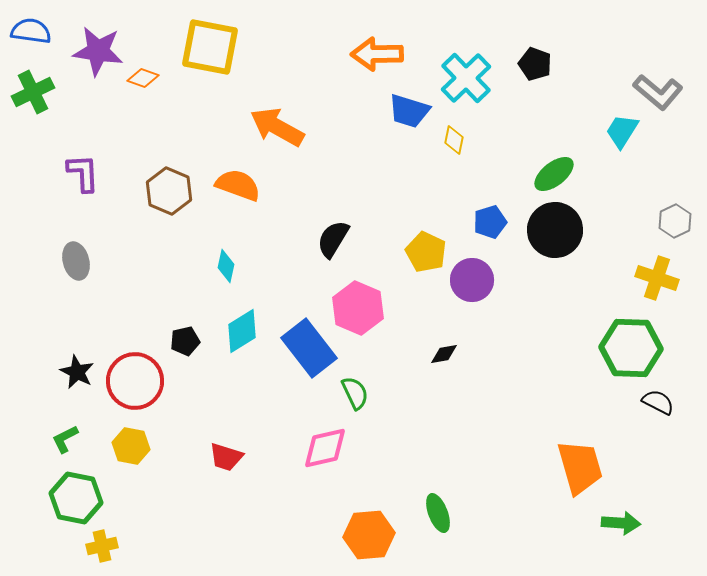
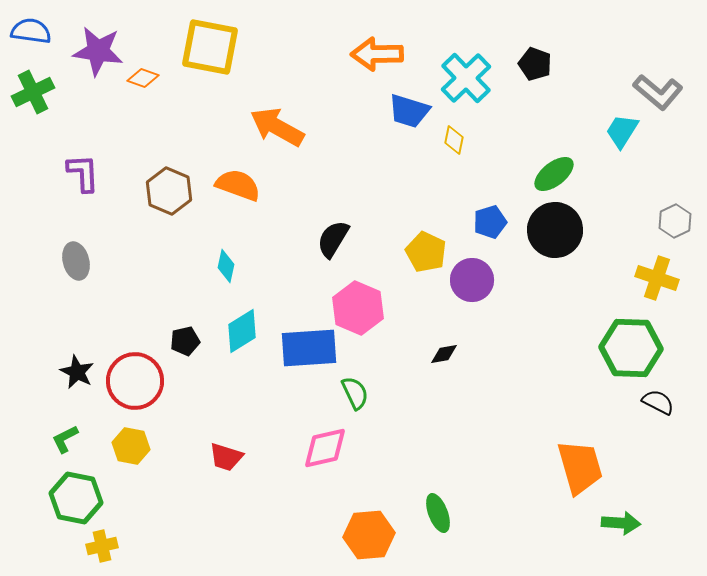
blue rectangle at (309, 348): rotated 56 degrees counterclockwise
